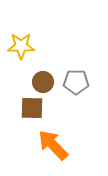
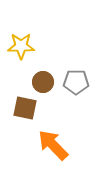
brown square: moved 7 px left; rotated 10 degrees clockwise
